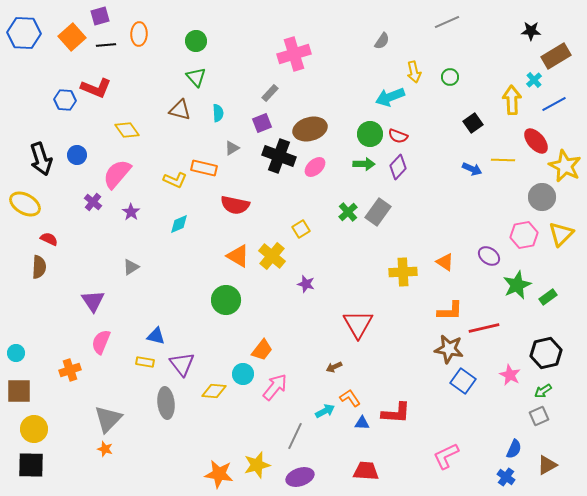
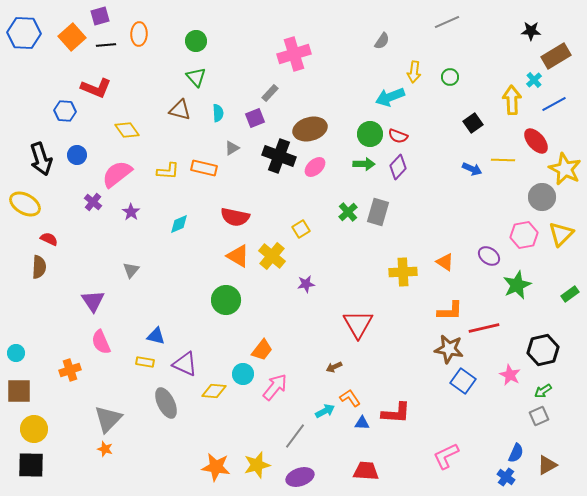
yellow arrow at (414, 72): rotated 20 degrees clockwise
blue hexagon at (65, 100): moved 11 px down
purple square at (262, 123): moved 7 px left, 5 px up
yellow star at (565, 166): moved 3 px down
pink semicircle at (117, 174): rotated 12 degrees clockwise
yellow L-shape at (175, 180): moved 7 px left, 9 px up; rotated 20 degrees counterclockwise
red semicircle at (235, 205): moved 12 px down
gray rectangle at (378, 212): rotated 20 degrees counterclockwise
gray triangle at (131, 267): moved 3 px down; rotated 18 degrees counterclockwise
purple star at (306, 284): rotated 24 degrees counterclockwise
green rectangle at (548, 297): moved 22 px right, 3 px up
pink semicircle at (101, 342): rotated 45 degrees counterclockwise
black hexagon at (546, 353): moved 3 px left, 3 px up
purple triangle at (182, 364): moved 3 px right; rotated 28 degrees counterclockwise
gray ellipse at (166, 403): rotated 20 degrees counterclockwise
gray line at (295, 436): rotated 12 degrees clockwise
blue semicircle at (514, 449): moved 2 px right, 4 px down
orange star at (219, 474): moved 3 px left, 7 px up
